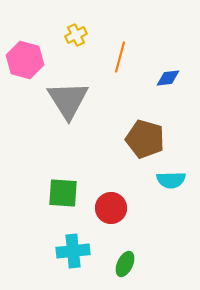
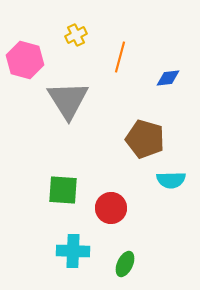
green square: moved 3 px up
cyan cross: rotated 8 degrees clockwise
